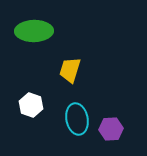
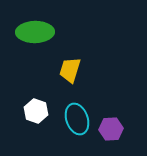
green ellipse: moved 1 px right, 1 px down
white hexagon: moved 5 px right, 6 px down
cyan ellipse: rotated 8 degrees counterclockwise
